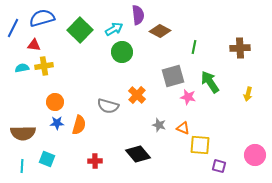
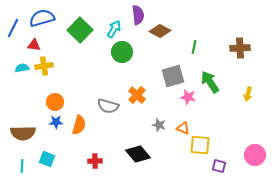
cyan arrow: rotated 30 degrees counterclockwise
blue star: moved 1 px left, 1 px up
